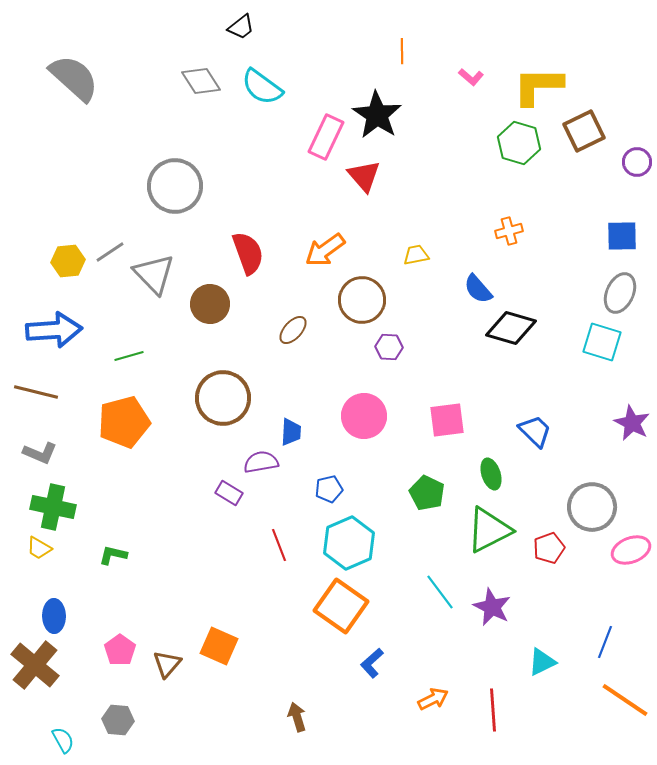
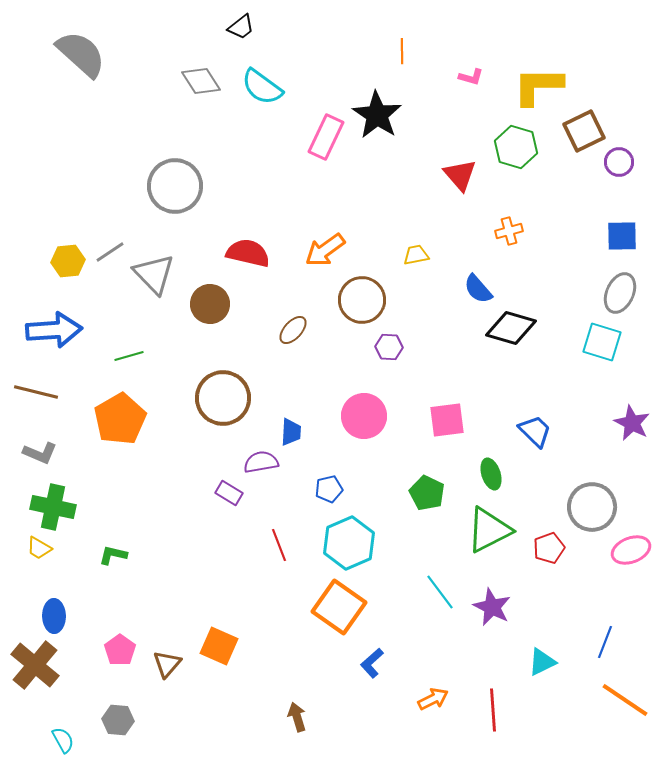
pink L-shape at (471, 77): rotated 25 degrees counterclockwise
gray semicircle at (74, 78): moved 7 px right, 24 px up
green hexagon at (519, 143): moved 3 px left, 4 px down
purple circle at (637, 162): moved 18 px left
red triangle at (364, 176): moved 96 px right, 1 px up
red semicircle at (248, 253): rotated 57 degrees counterclockwise
orange pentagon at (124, 422): moved 4 px left, 3 px up; rotated 15 degrees counterclockwise
orange square at (341, 606): moved 2 px left, 1 px down
